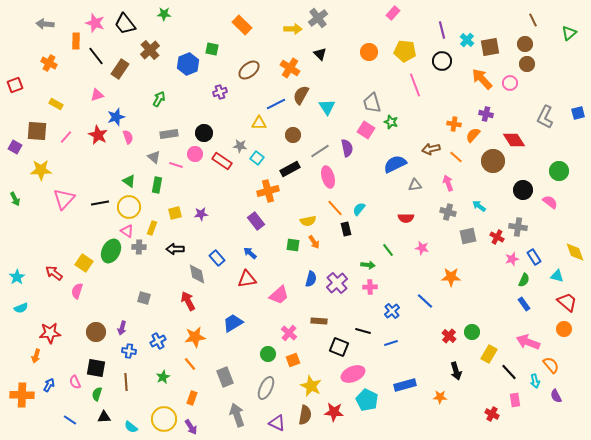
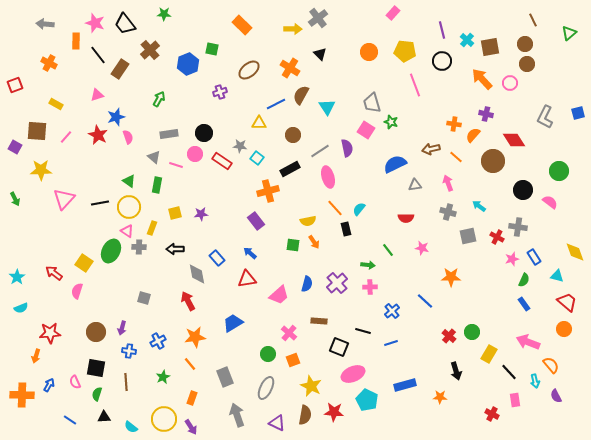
black line at (96, 56): moved 2 px right, 1 px up
blue semicircle at (311, 279): moved 4 px left, 5 px down
